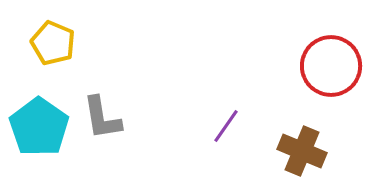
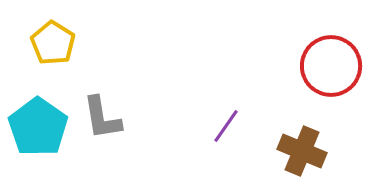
yellow pentagon: rotated 9 degrees clockwise
cyan pentagon: moved 1 px left
